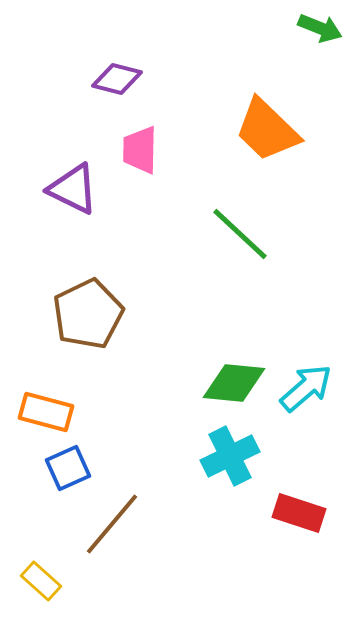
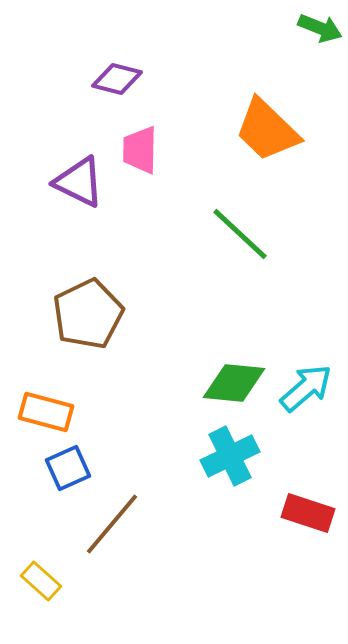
purple triangle: moved 6 px right, 7 px up
red rectangle: moved 9 px right
